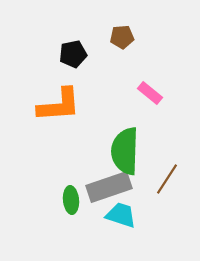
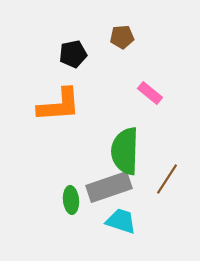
cyan trapezoid: moved 6 px down
